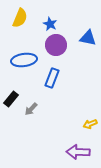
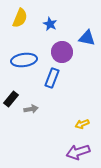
blue triangle: moved 1 px left
purple circle: moved 6 px right, 7 px down
gray arrow: rotated 144 degrees counterclockwise
yellow arrow: moved 8 px left
purple arrow: rotated 20 degrees counterclockwise
